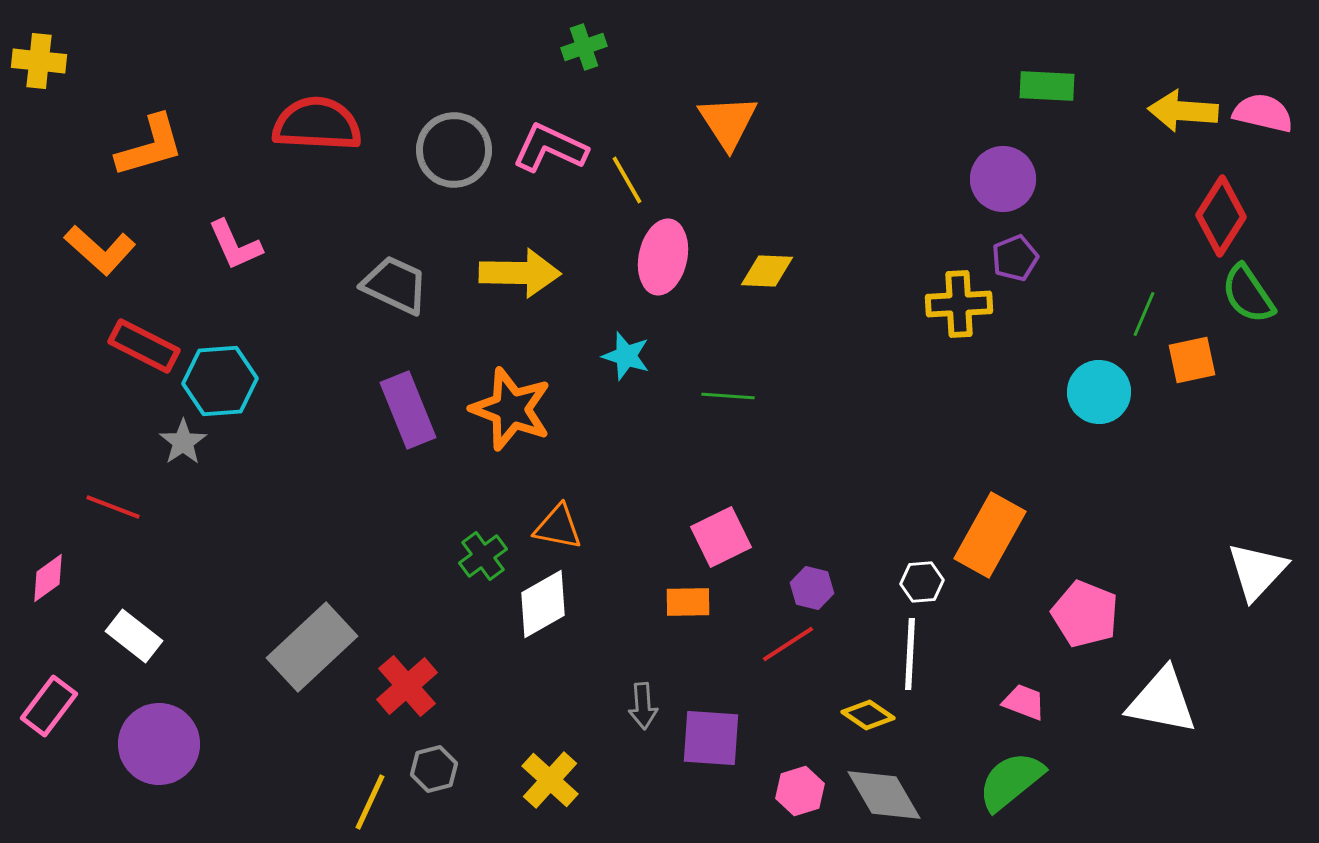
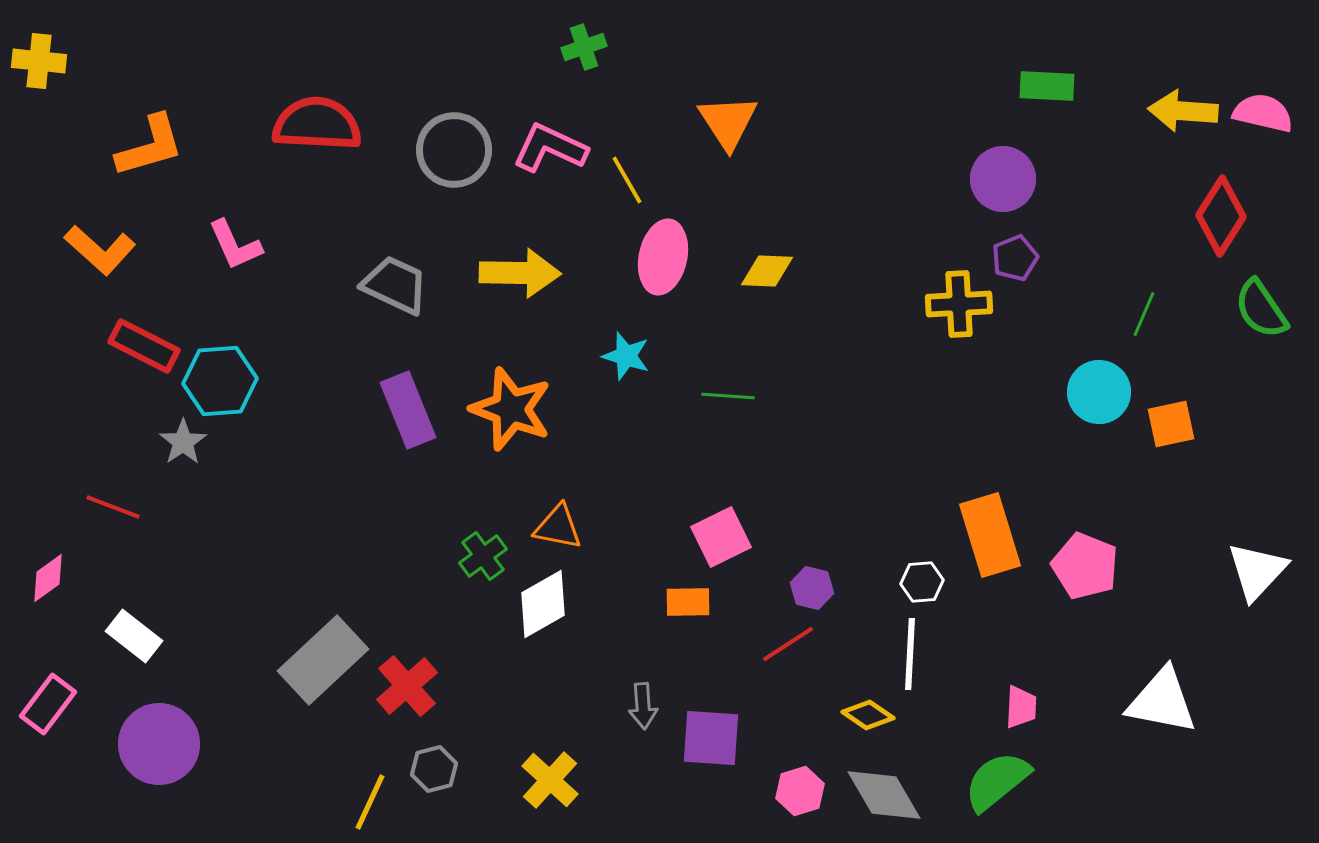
green semicircle at (1248, 294): moved 13 px right, 15 px down
orange square at (1192, 360): moved 21 px left, 64 px down
orange rectangle at (990, 535): rotated 46 degrees counterclockwise
pink pentagon at (1085, 614): moved 48 px up
gray rectangle at (312, 647): moved 11 px right, 13 px down
pink trapezoid at (1024, 702): moved 3 px left, 5 px down; rotated 72 degrees clockwise
pink rectangle at (49, 706): moved 1 px left, 2 px up
green semicircle at (1011, 781): moved 14 px left
